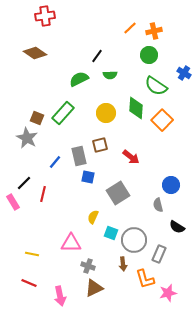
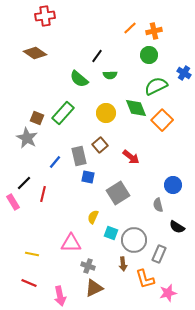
green semicircle at (79, 79): rotated 114 degrees counterclockwise
green semicircle at (156, 86): rotated 120 degrees clockwise
green diamond at (136, 108): rotated 25 degrees counterclockwise
brown square at (100, 145): rotated 28 degrees counterclockwise
blue circle at (171, 185): moved 2 px right
